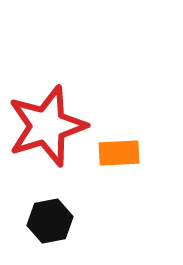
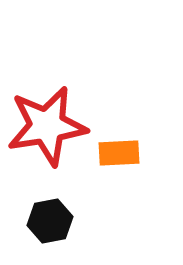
red star: rotated 8 degrees clockwise
